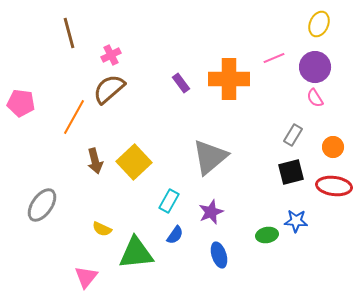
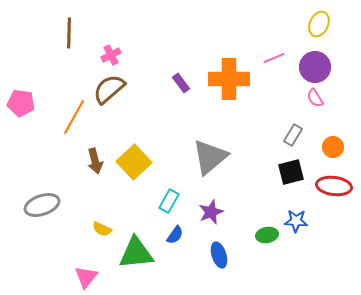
brown line: rotated 16 degrees clockwise
gray ellipse: rotated 36 degrees clockwise
